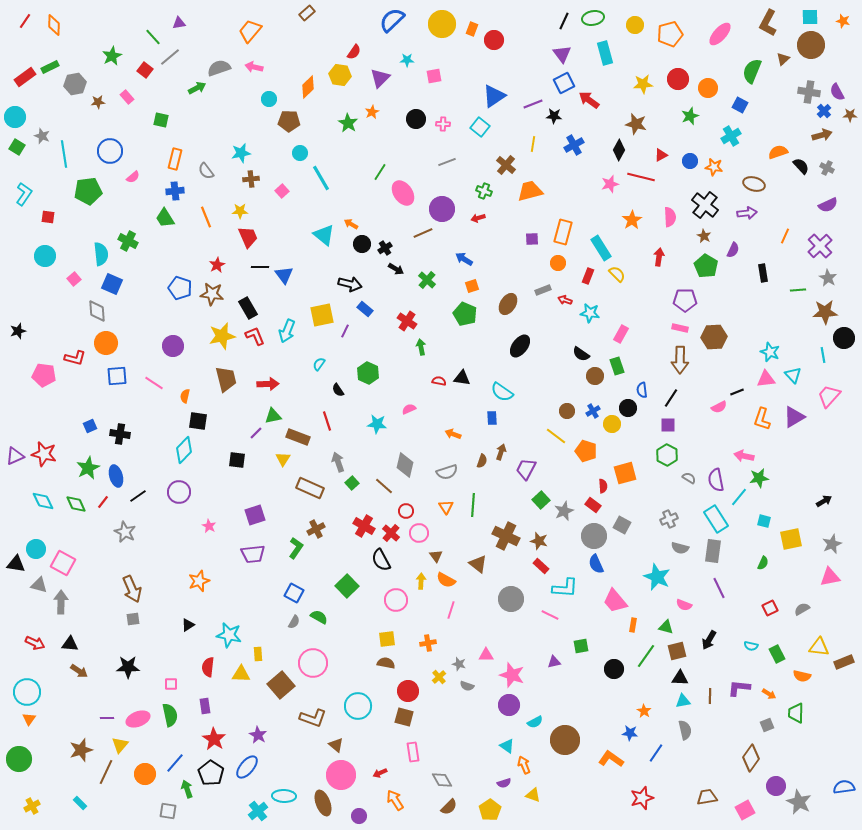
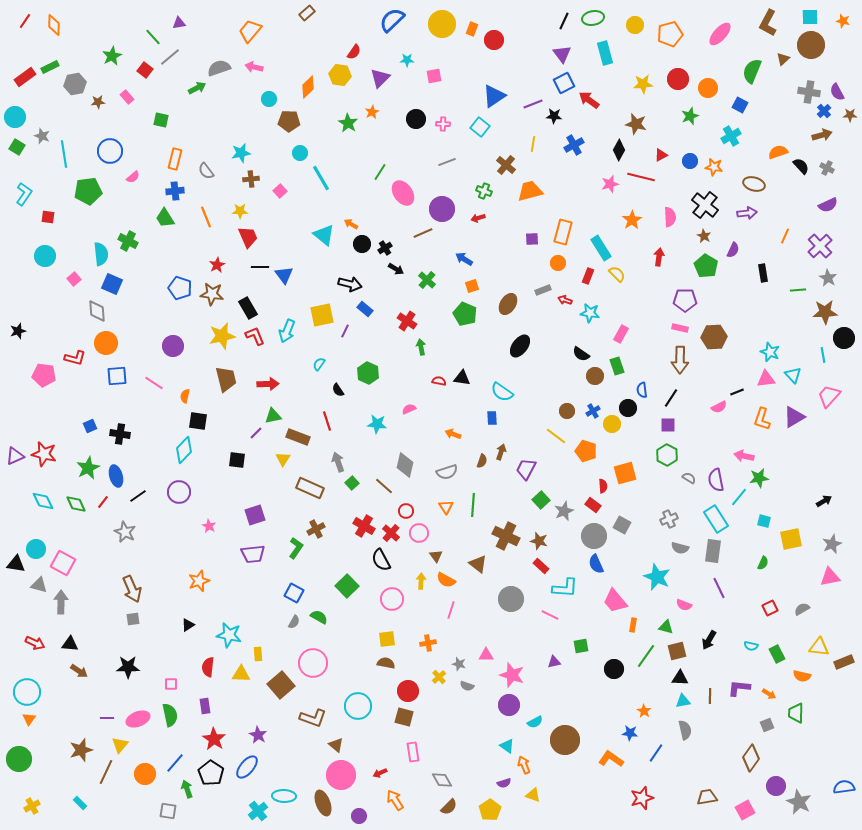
pink square at (282, 191): moved 2 px left
pink circle at (396, 600): moved 4 px left, 1 px up
